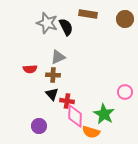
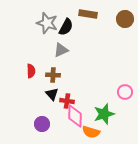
black semicircle: rotated 54 degrees clockwise
gray triangle: moved 3 px right, 7 px up
red semicircle: moved 1 px right, 2 px down; rotated 88 degrees counterclockwise
green star: rotated 25 degrees clockwise
purple circle: moved 3 px right, 2 px up
